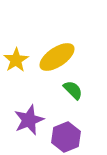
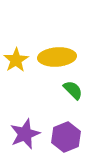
yellow ellipse: rotated 30 degrees clockwise
purple star: moved 4 px left, 14 px down
